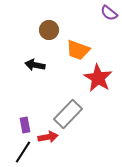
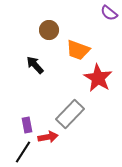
black arrow: rotated 36 degrees clockwise
gray rectangle: moved 2 px right
purple rectangle: moved 2 px right
